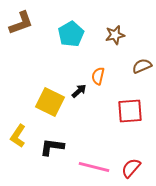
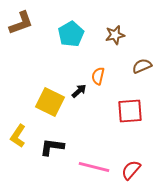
red semicircle: moved 2 px down
